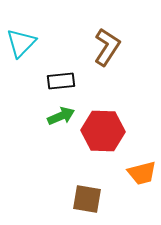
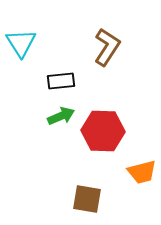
cyan triangle: rotated 16 degrees counterclockwise
orange trapezoid: moved 1 px up
